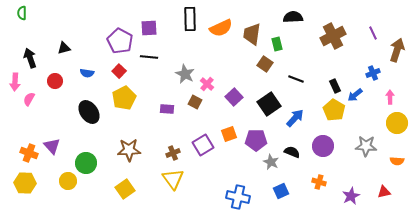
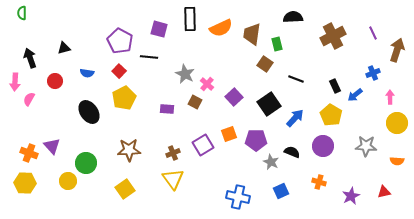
purple square at (149, 28): moved 10 px right, 1 px down; rotated 18 degrees clockwise
yellow pentagon at (334, 110): moved 3 px left, 5 px down
